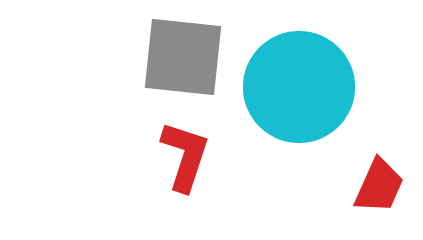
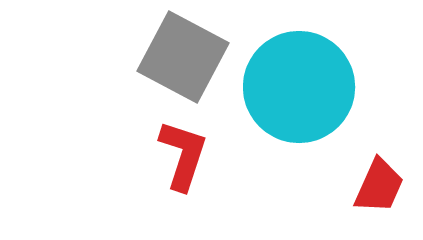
gray square: rotated 22 degrees clockwise
red L-shape: moved 2 px left, 1 px up
